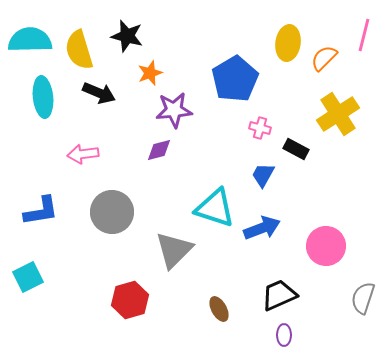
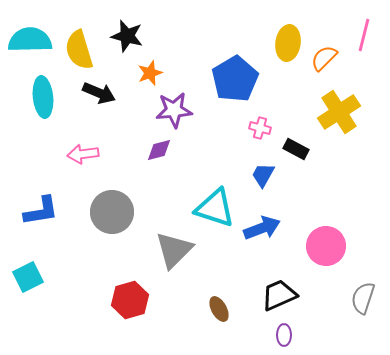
yellow cross: moved 1 px right, 2 px up
